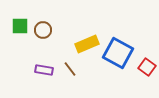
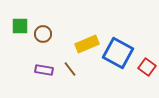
brown circle: moved 4 px down
